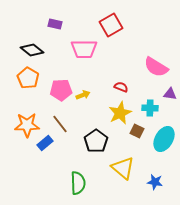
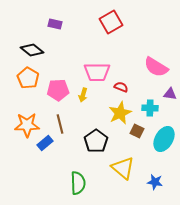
red square: moved 3 px up
pink trapezoid: moved 13 px right, 23 px down
pink pentagon: moved 3 px left
yellow arrow: rotated 128 degrees clockwise
brown line: rotated 24 degrees clockwise
